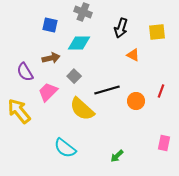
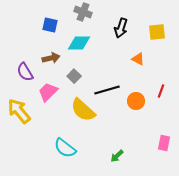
orange triangle: moved 5 px right, 4 px down
yellow semicircle: moved 1 px right, 1 px down
